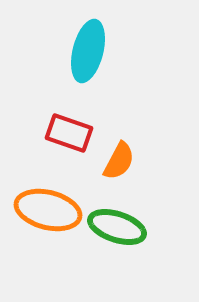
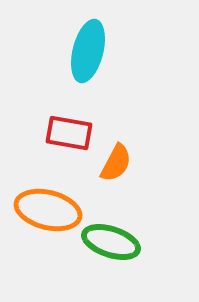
red rectangle: rotated 9 degrees counterclockwise
orange semicircle: moved 3 px left, 2 px down
green ellipse: moved 6 px left, 15 px down
